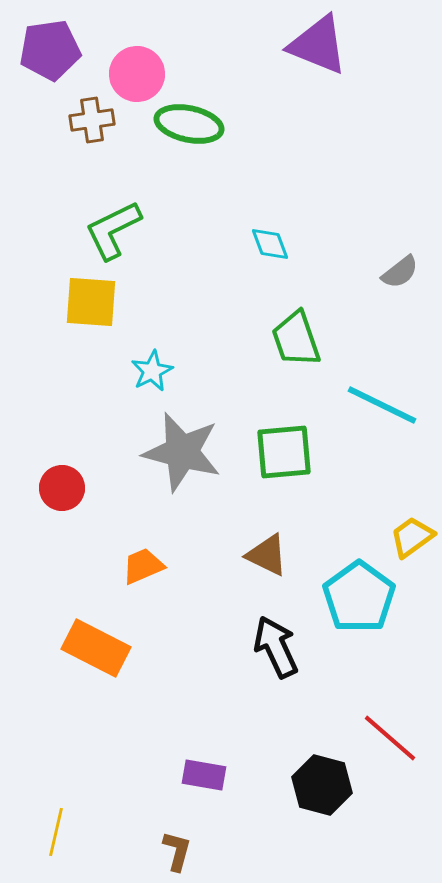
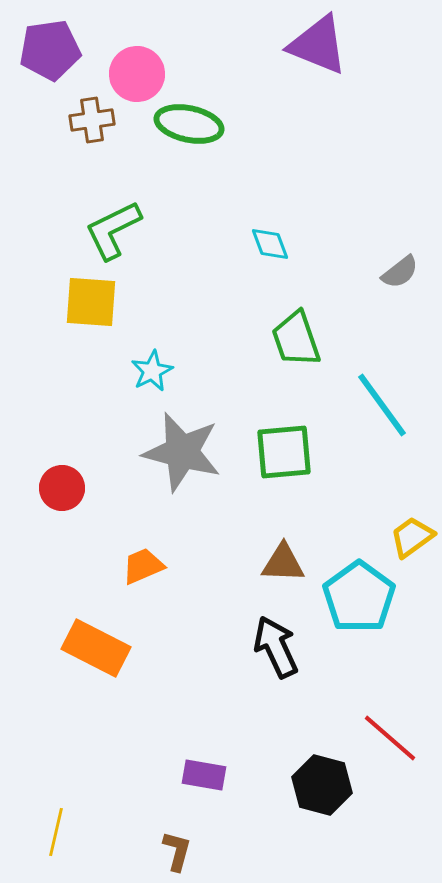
cyan line: rotated 28 degrees clockwise
brown triangle: moved 16 px right, 8 px down; rotated 24 degrees counterclockwise
